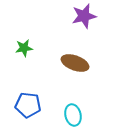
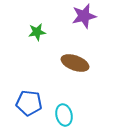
green star: moved 13 px right, 16 px up
blue pentagon: moved 1 px right, 2 px up
cyan ellipse: moved 9 px left
